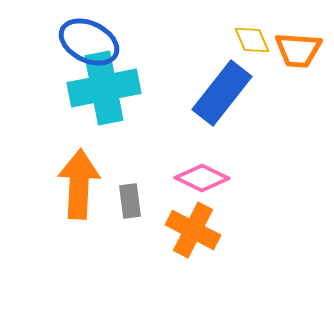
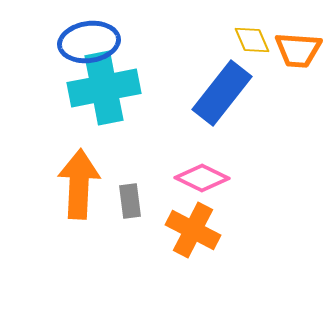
blue ellipse: rotated 34 degrees counterclockwise
